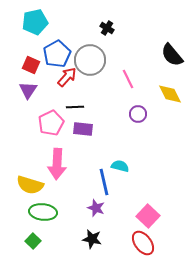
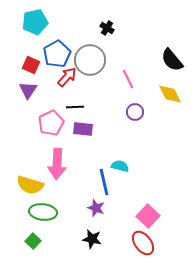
black semicircle: moved 5 px down
purple circle: moved 3 px left, 2 px up
